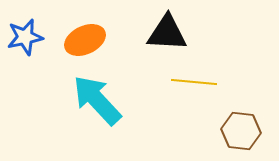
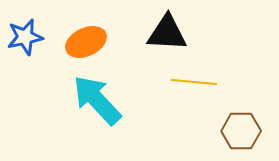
orange ellipse: moved 1 px right, 2 px down
brown hexagon: rotated 6 degrees counterclockwise
